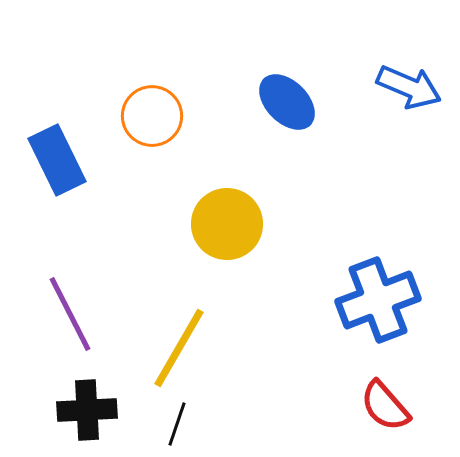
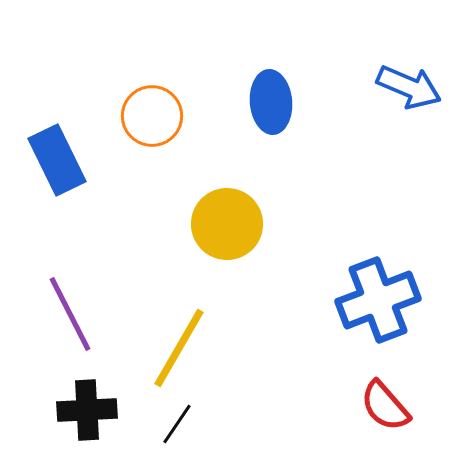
blue ellipse: moved 16 px left; rotated 40 degrees clockwise
black line: rotated 15 degrees clockwise
